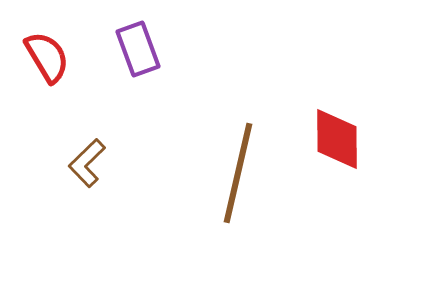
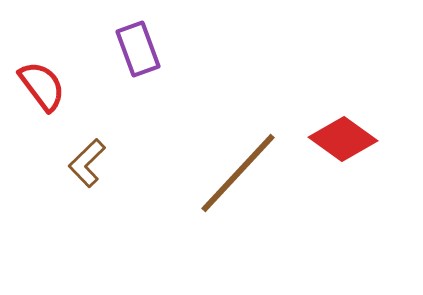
red semicircle: moved 5 px left, 29 px down; rotated 6 degrees counterclockwise
red diamond: moved 6 px right; rotated 54 degrees counterclockwise
brown line: rotated 30 degrees clockwise
